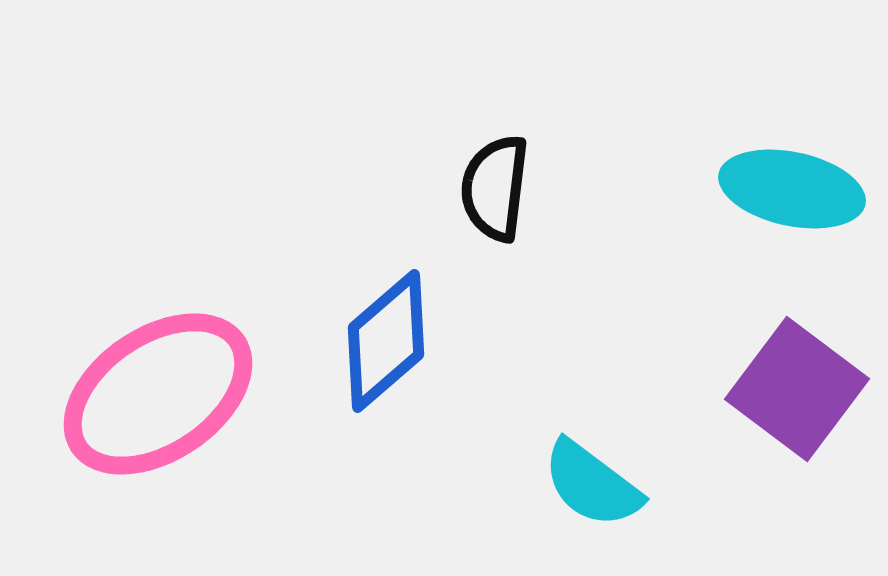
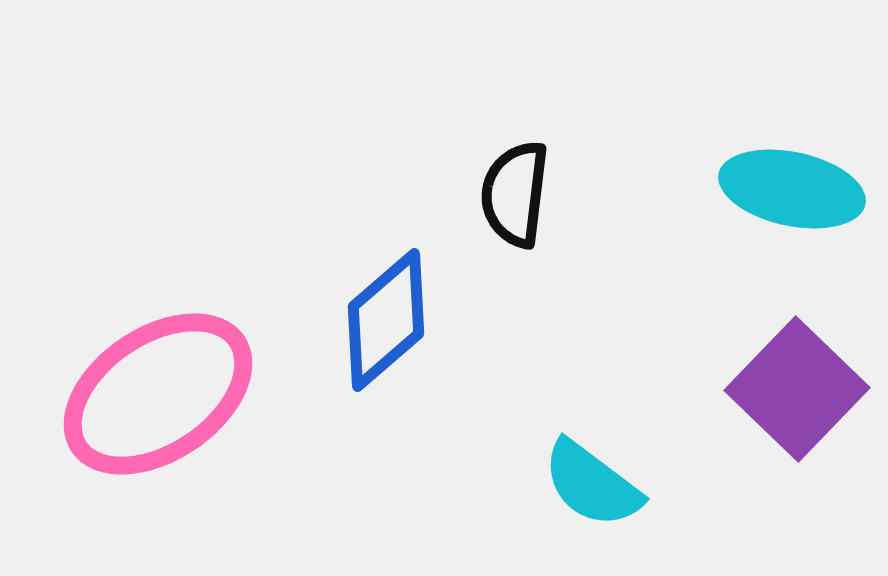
black semicircle: moved 20 px right, 6 px down
blue diamond: moved 21 px up
purple square: rotated 7 degrees clockwise
